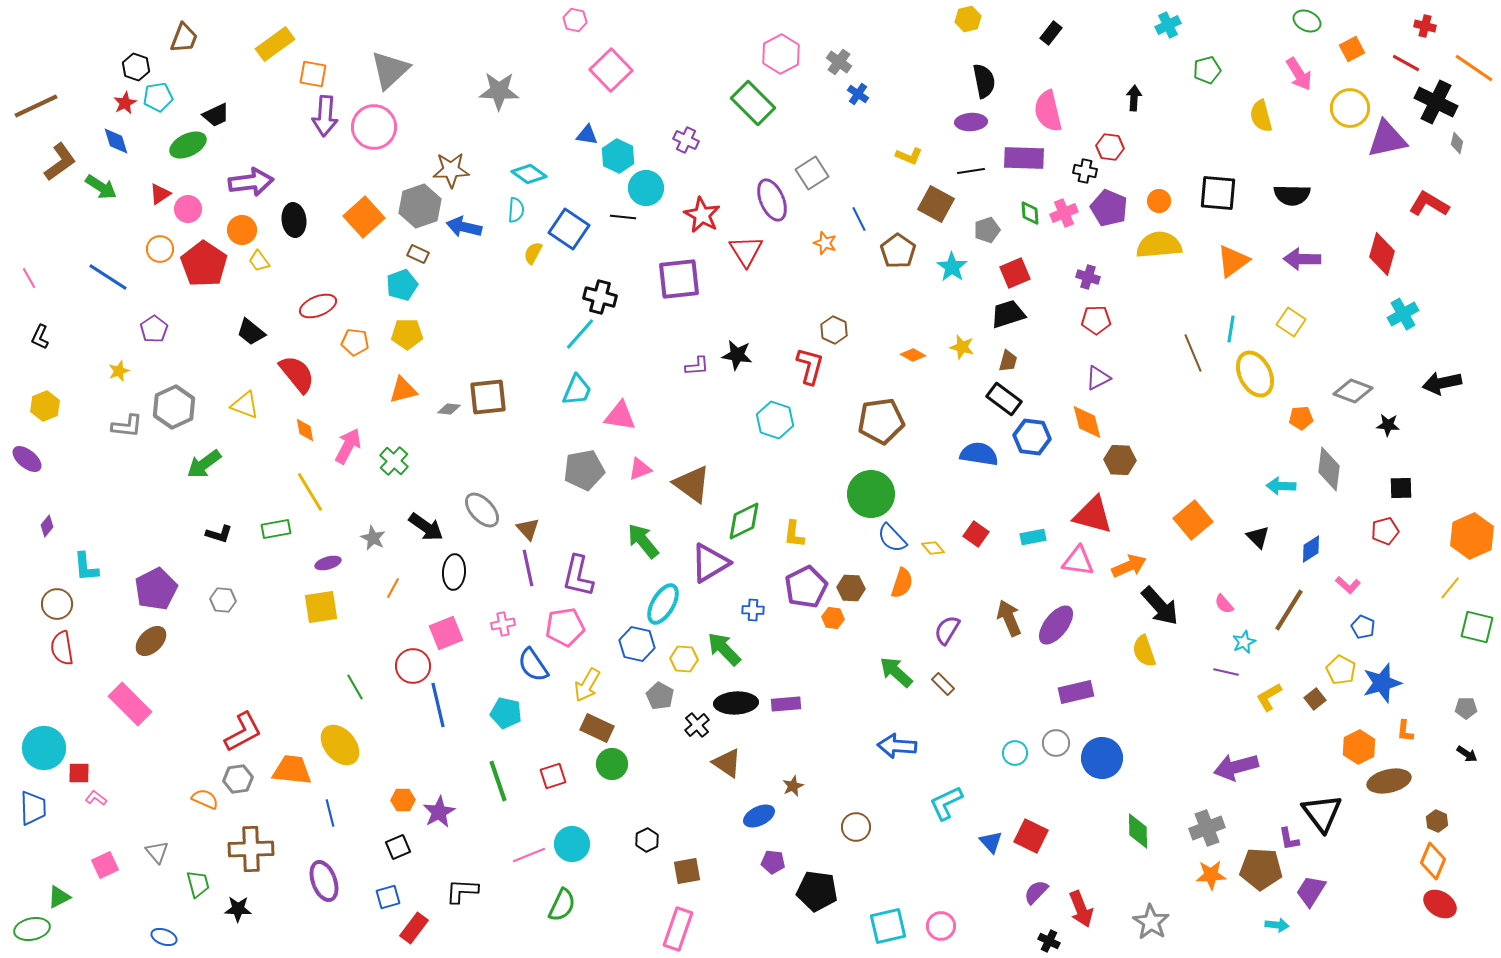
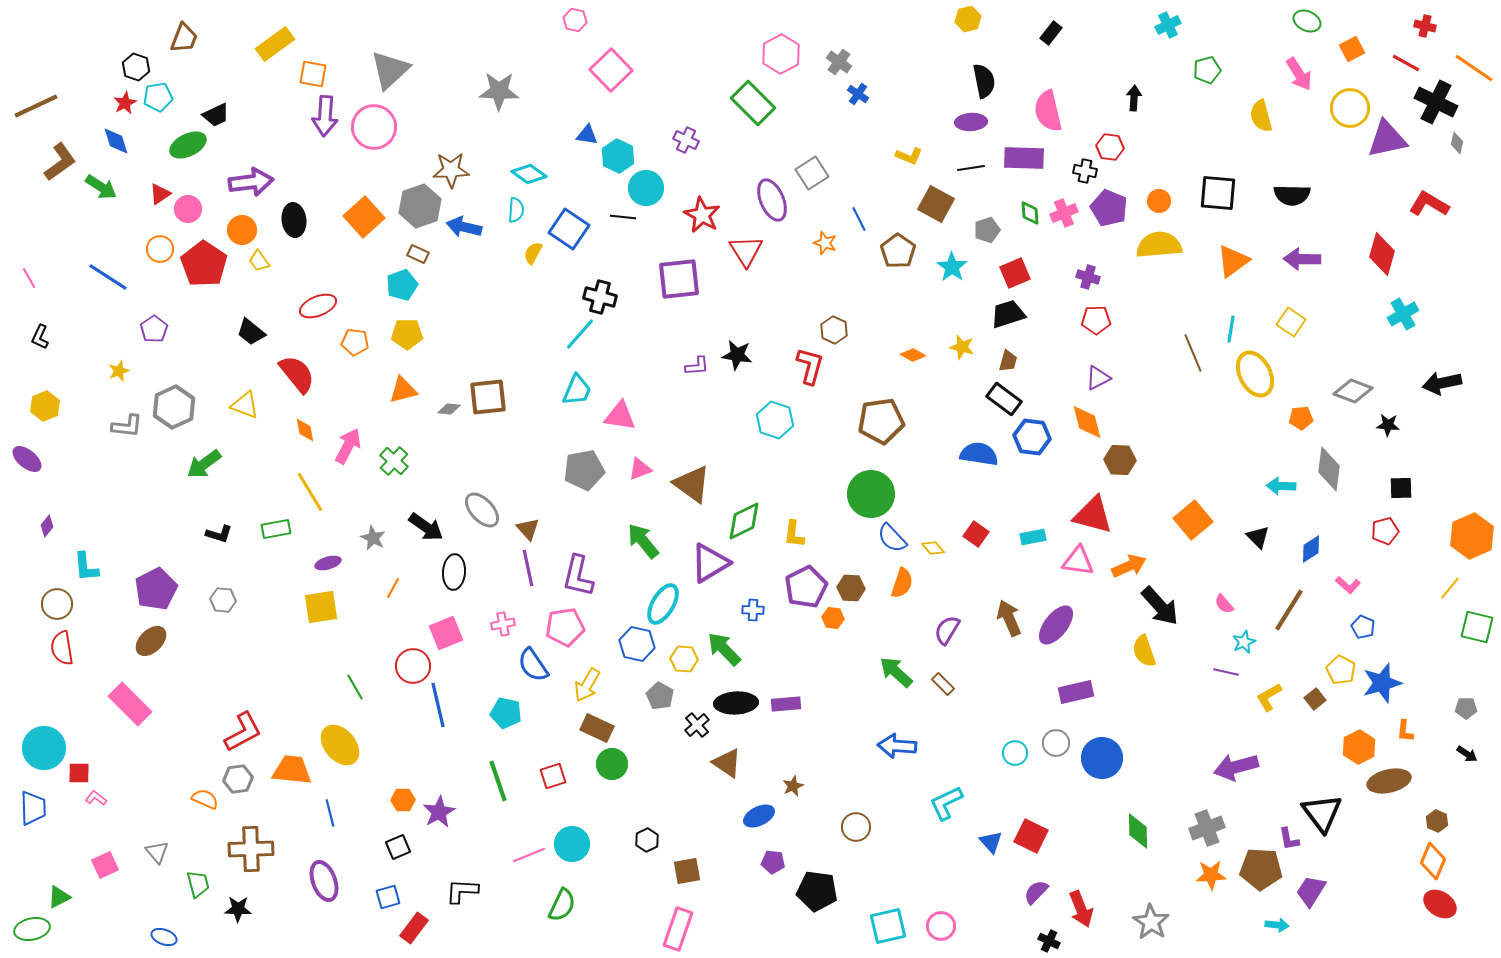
black line at (971, 171): moved 3 px up
